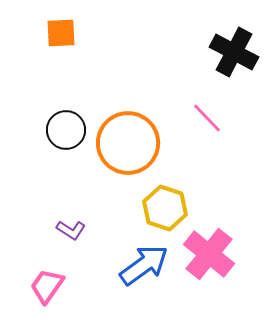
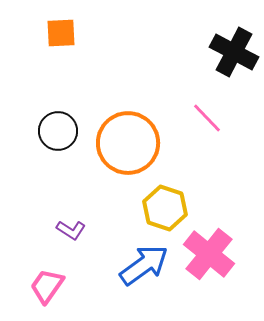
black circle: moved 8 px left, 1 px down
